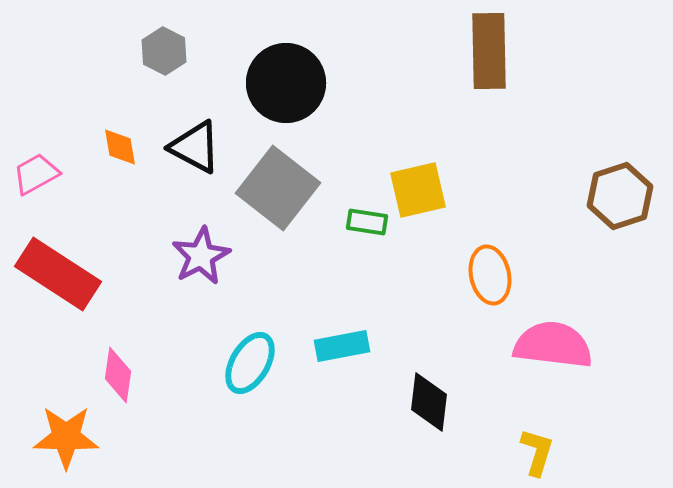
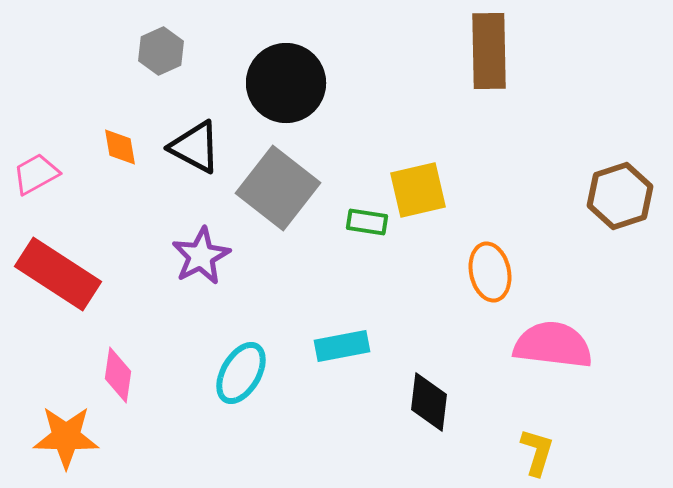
gray hexagon: moved 3 px left; rotated 9 degrees clockwise
orange ellipse: moved 3 px up
cyan ellipse: moved 9 px left, 10 px down
